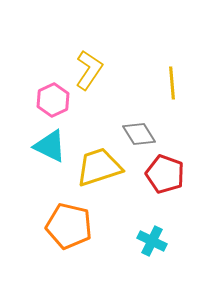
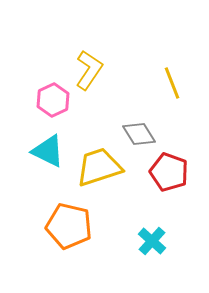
yellow line: rotated 16 degrees counterclockwise
cyan triangle: moved 2 px left, 5 px down
red pentagon: moved 4 px right, 2 px up
cyan cross: rotated 16 degrees clockwise
